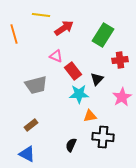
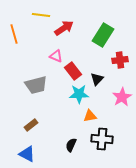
black cross: moved 1 px left, 2 px down
